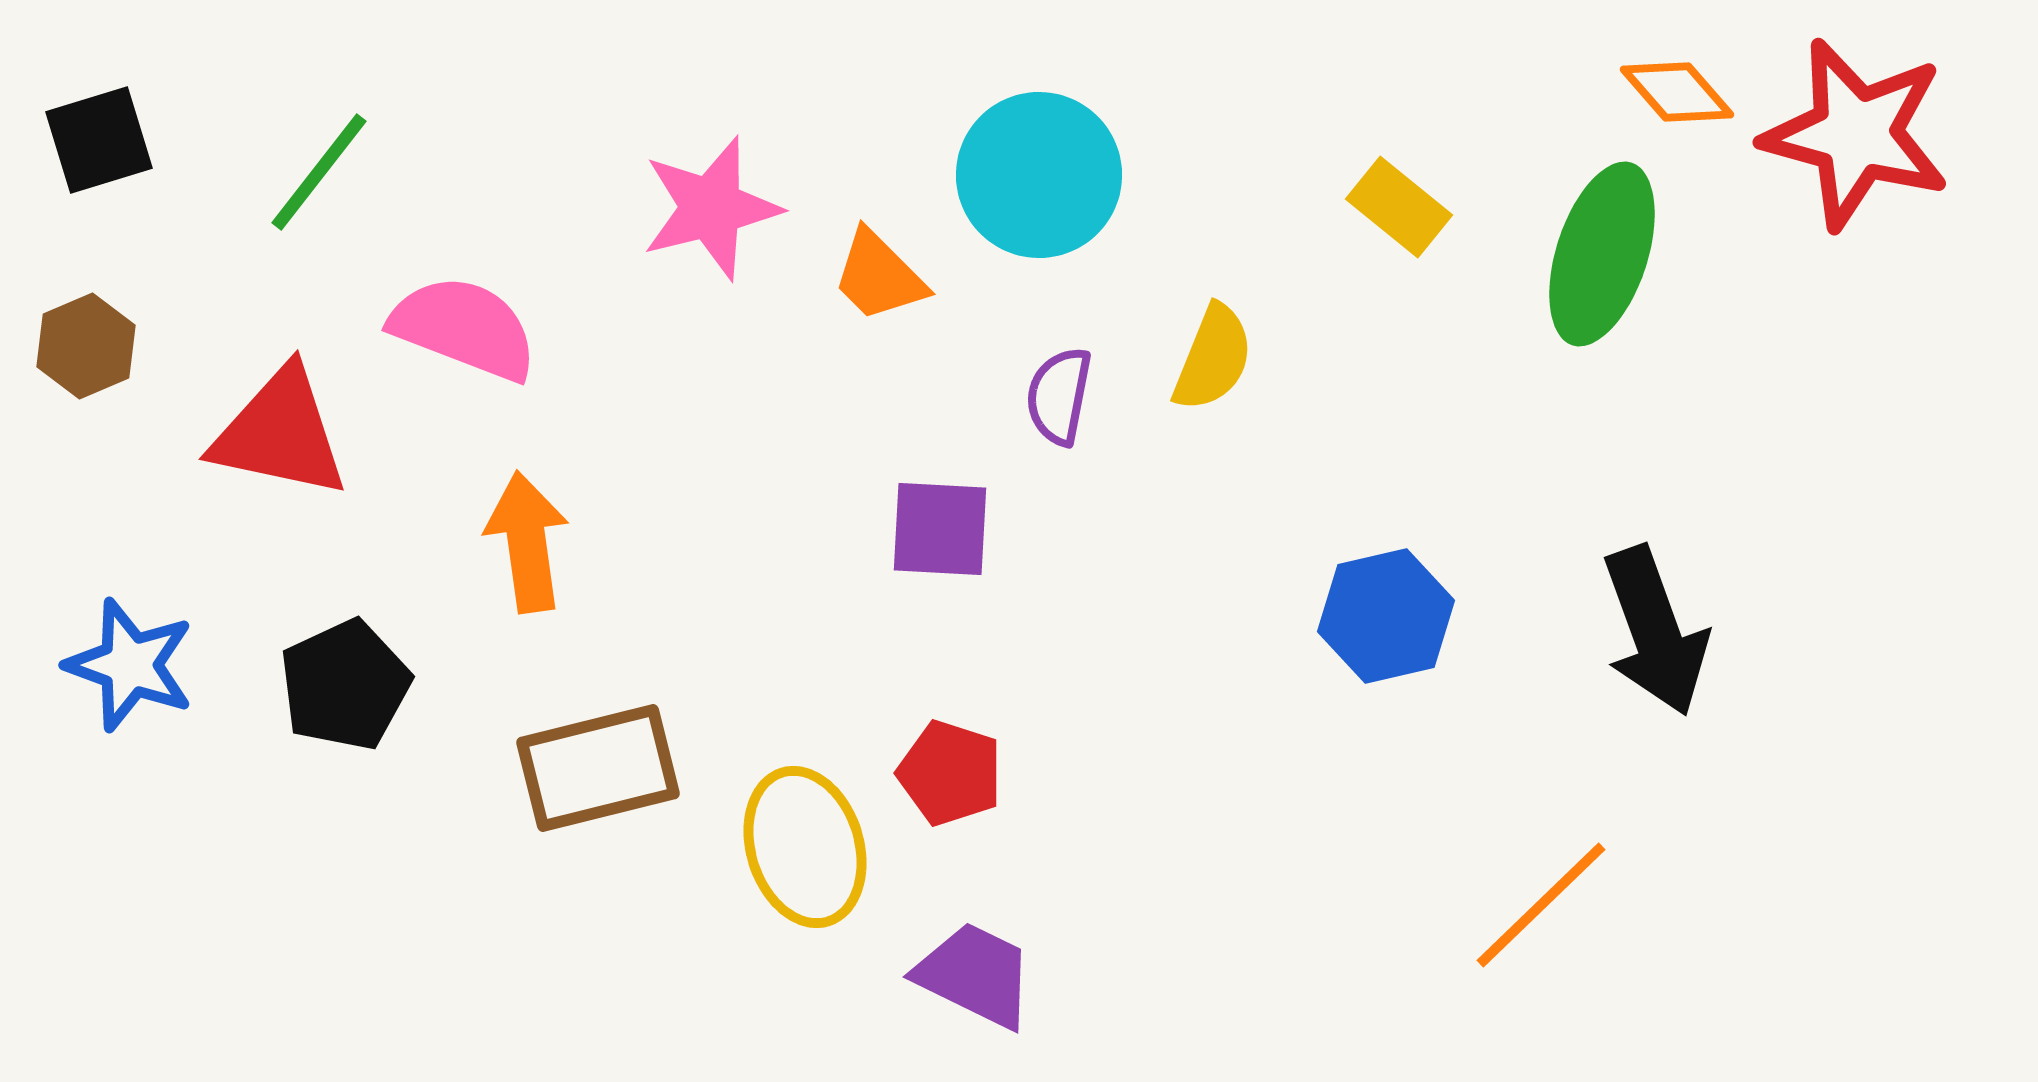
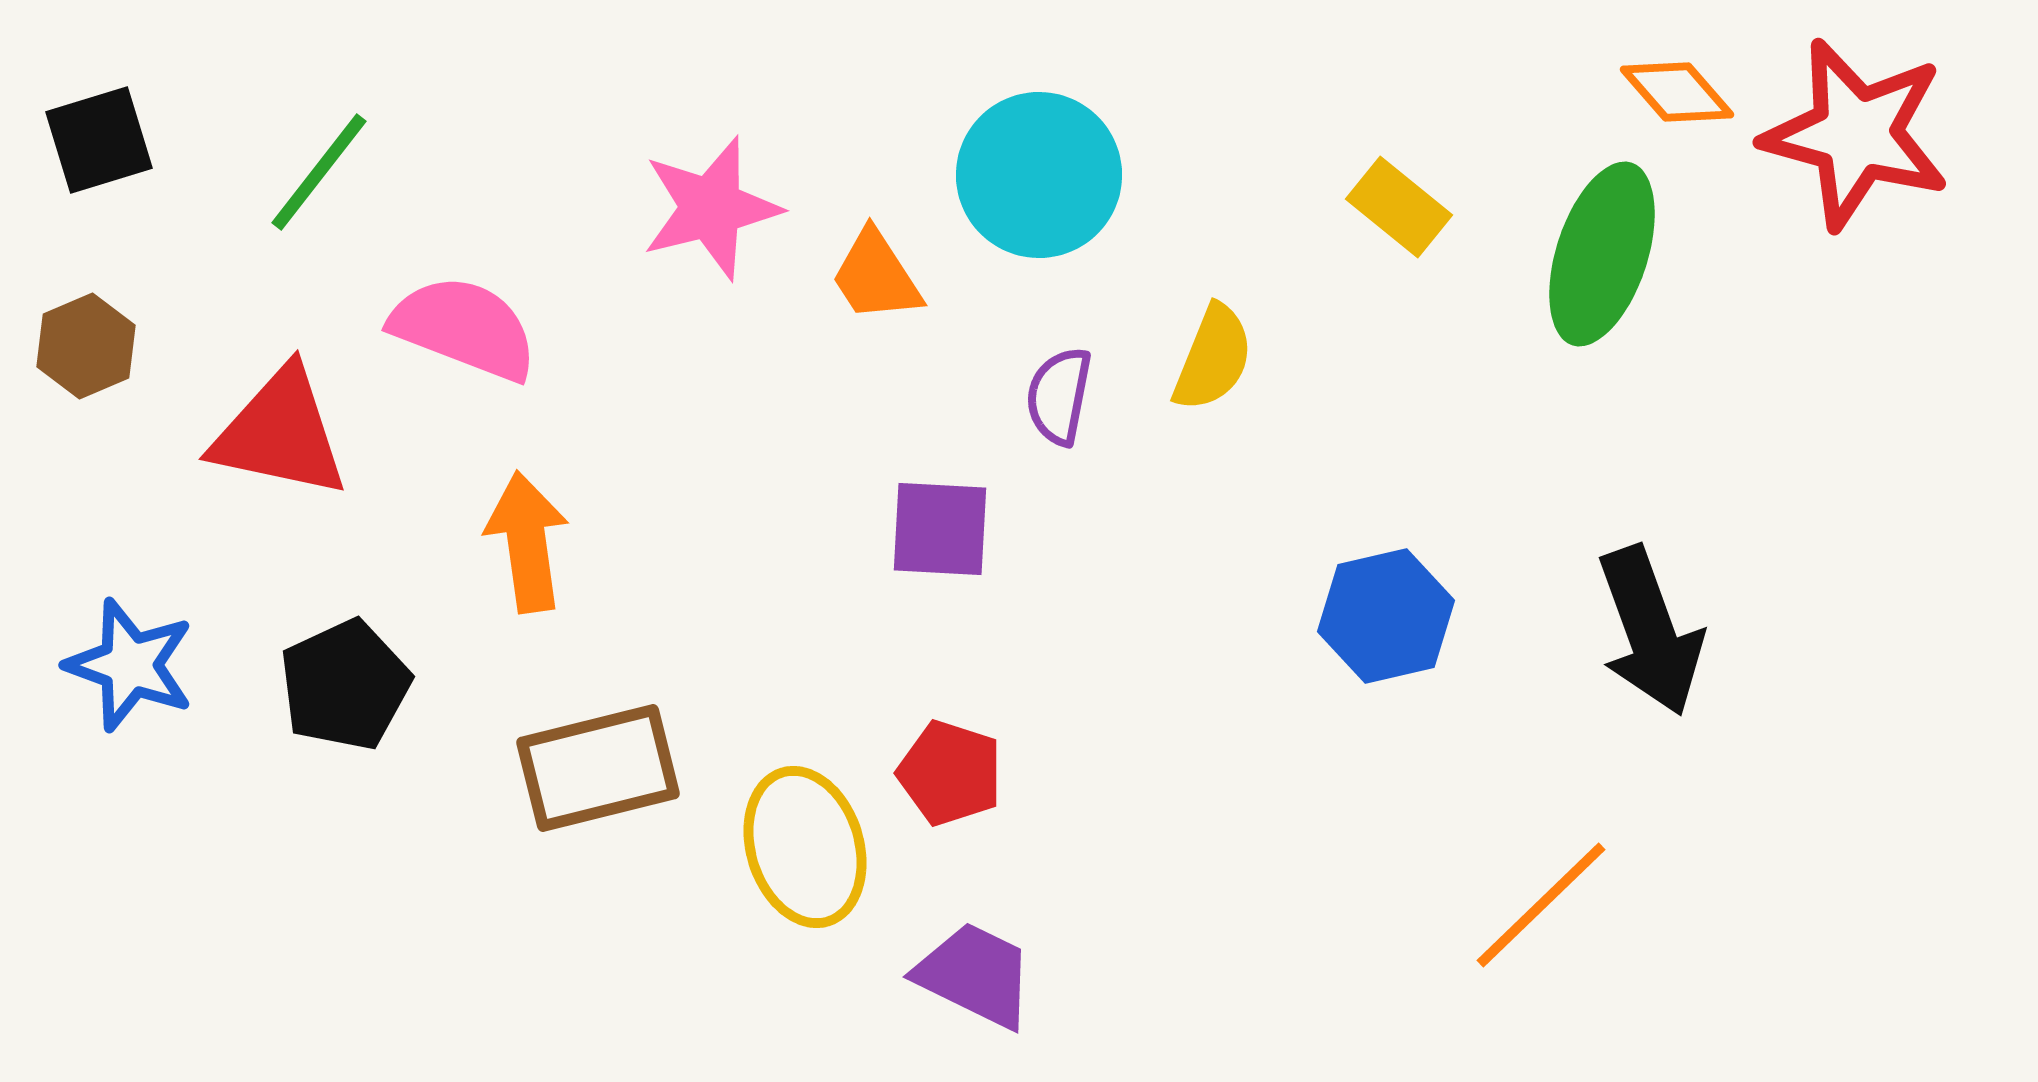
orange trapezoid: moved 3 px left; rotated 12 degrees clockwise
black arrow: moved 5 px left
